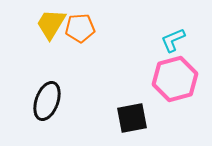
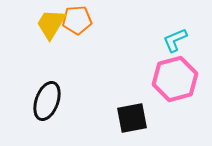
orange pentagon: moved 3 px left, 8 px up
cyan L-shape: moved 2 px right
